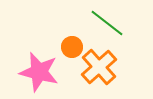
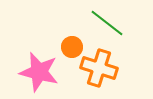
orange cross: moved 1 px down; rotated 30 degrees counterclockwise
